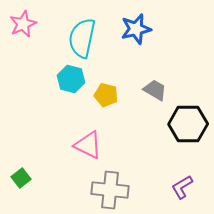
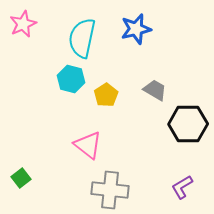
yellow pentagon: rotated 25 degrees clockwise
pink triangle: rotated 12 degrees clockwise
